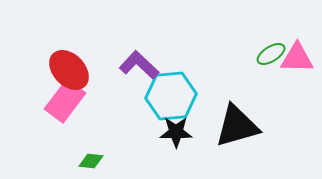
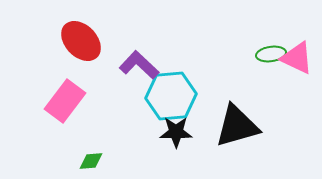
green ellipse: rotated 24 degrees clockwise
pink triangle: rotated 24 degrees clockwise
red ellipse: moved 12 px right, 29 px up
green diamond: rotated 10 degrees counterclockwise
